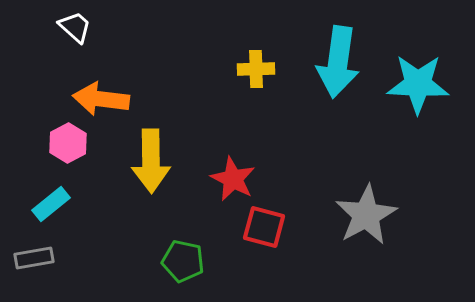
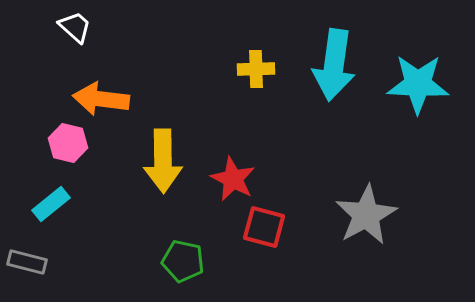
cyan arrow: moved 4 px left, 3 px down
pink hexagon: rotated 18 degrees counterclockwise
yellow arrow: moved 12 px right
gray rectangle: moved 7 px left, 4 px down; rotated 24 degrees clockwise
